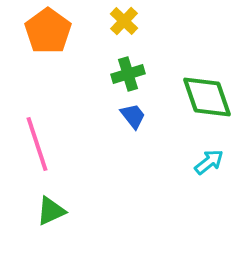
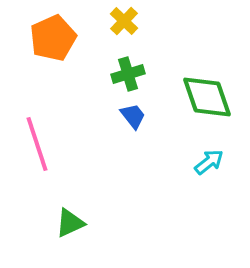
orange pentagon: moved 5 px right, 7 px down; rotated 12 degrees clockwise
green triangle: moved 19 px right, 12 px down
